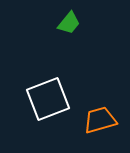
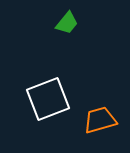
green trapezoid: moved 2 px left
